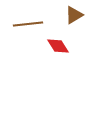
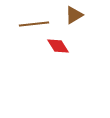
brown line: moved 6 px right
